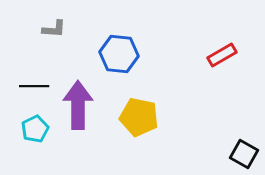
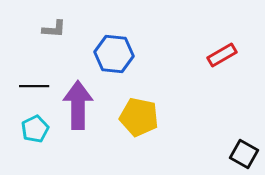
blue hexagon: moved 5 px left
